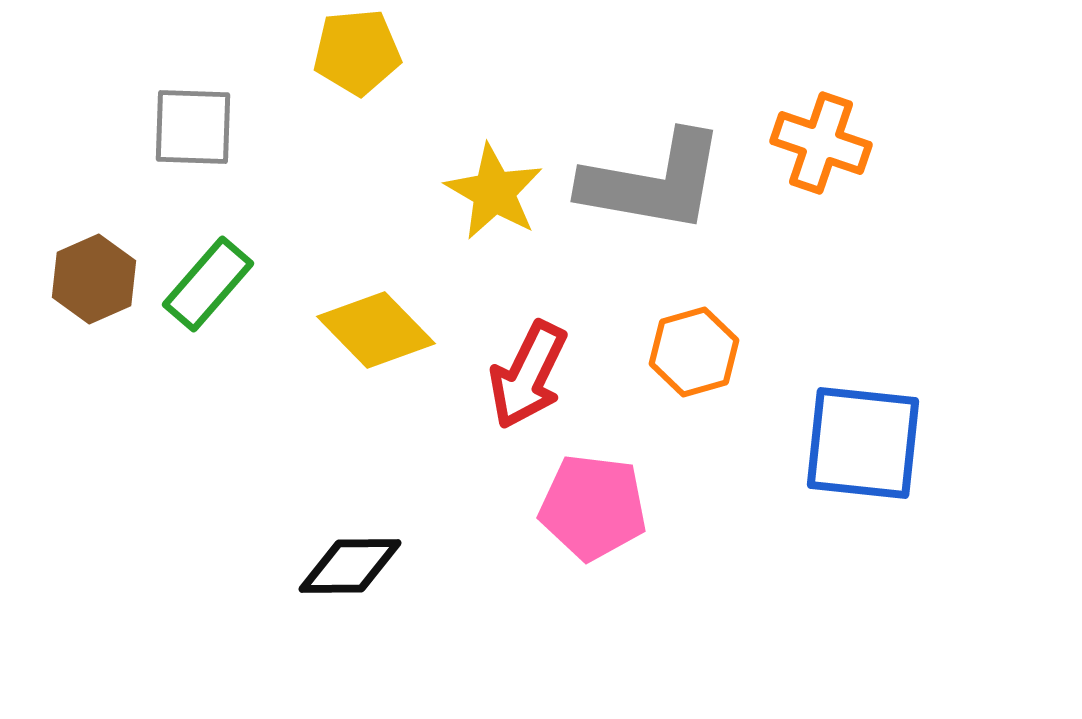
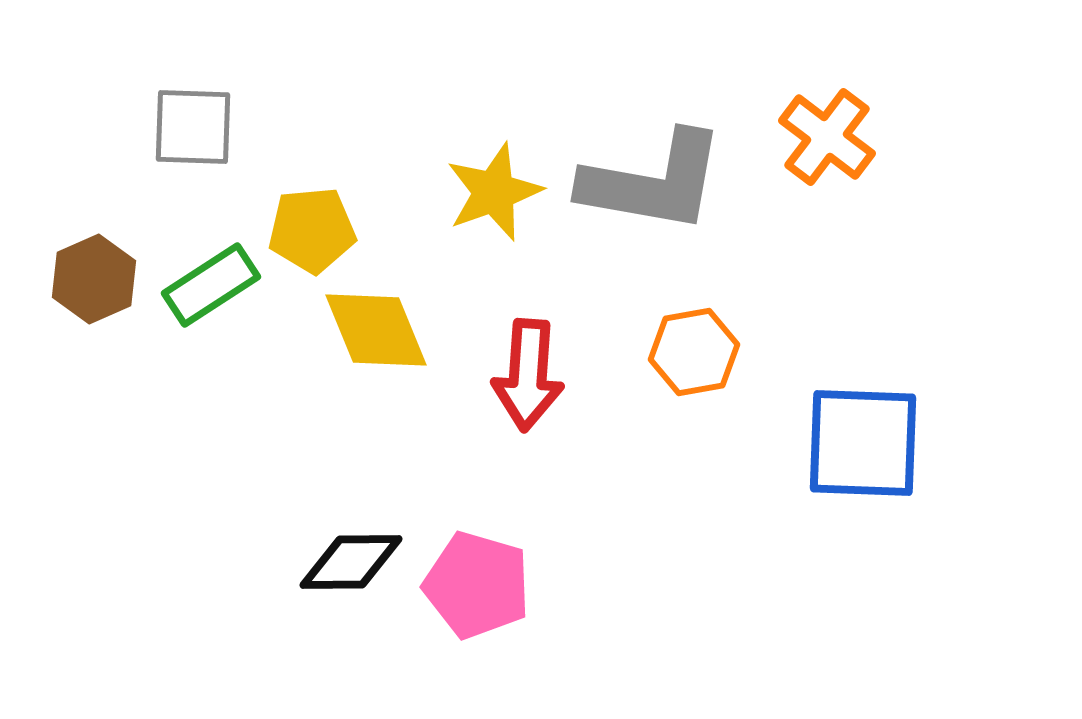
yellow pentagon: moved 45 px left, 178 px down
orange cross: moved 6 px right, 6 px up; rotated 18 degrees clockwise
yellow star: rotated 22 degrees clockwise
green rectangle: moved 3 px right, 1 px down; rotated 16 degrees clockwise
yellow diamond: rotated 22 degrees clockwise
orange hexagon: rotated 6 degrees clockwise
red arrow: rotated 22 degrees counterclockwise
blue square: rotated 4 degrees counterclockwise
pink pentagon: moved 116 px left, 78 px down; rotated 9 degrees clockwise
black diamond: moved 1 px right, 4 px up
